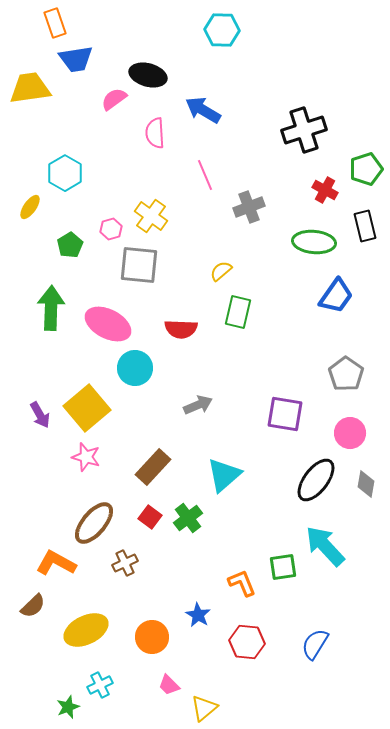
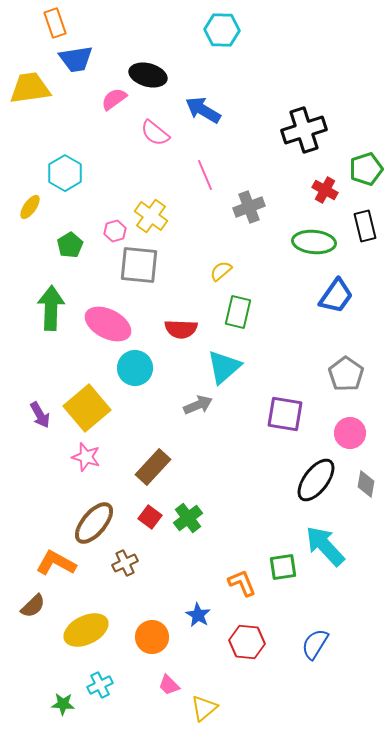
pink semicircle at (155, 133): rotated 48 degrees counterclockwise
pink hexagon at (111, 229): moved 4 px right, 2 px down
cyan triangle at (224, 475): moved 108 px up
green star at (68, 707): moved 5 px left, 3 px up; rotated 25 degrees clockwise
